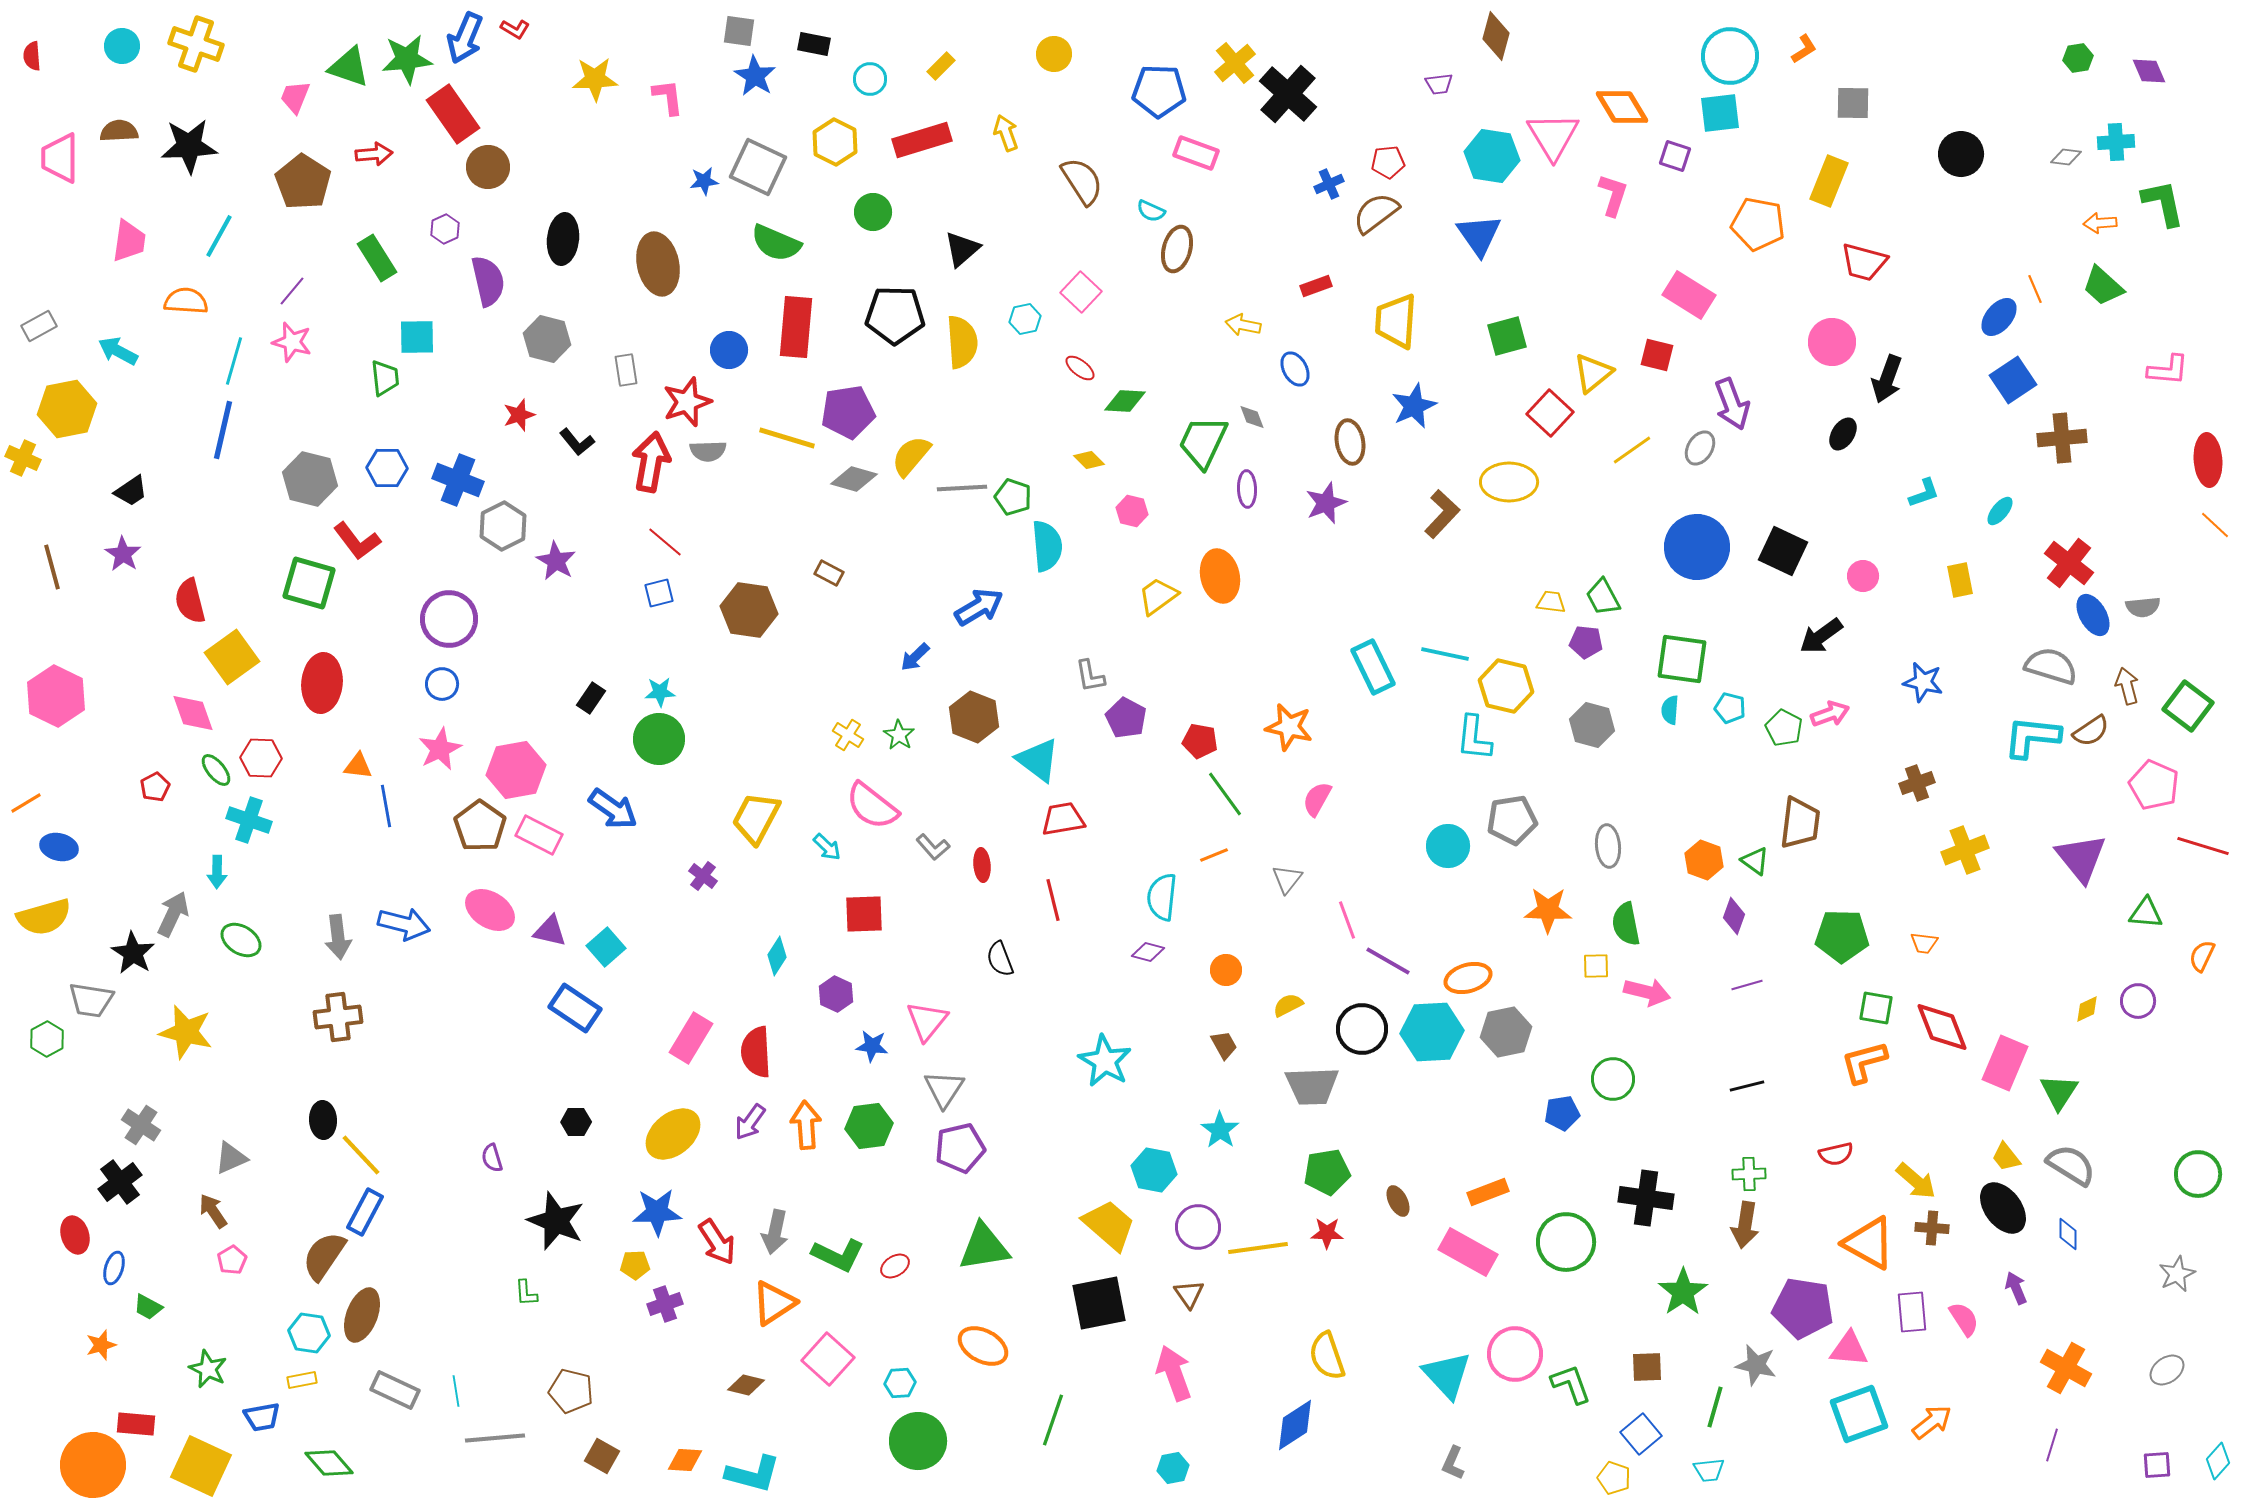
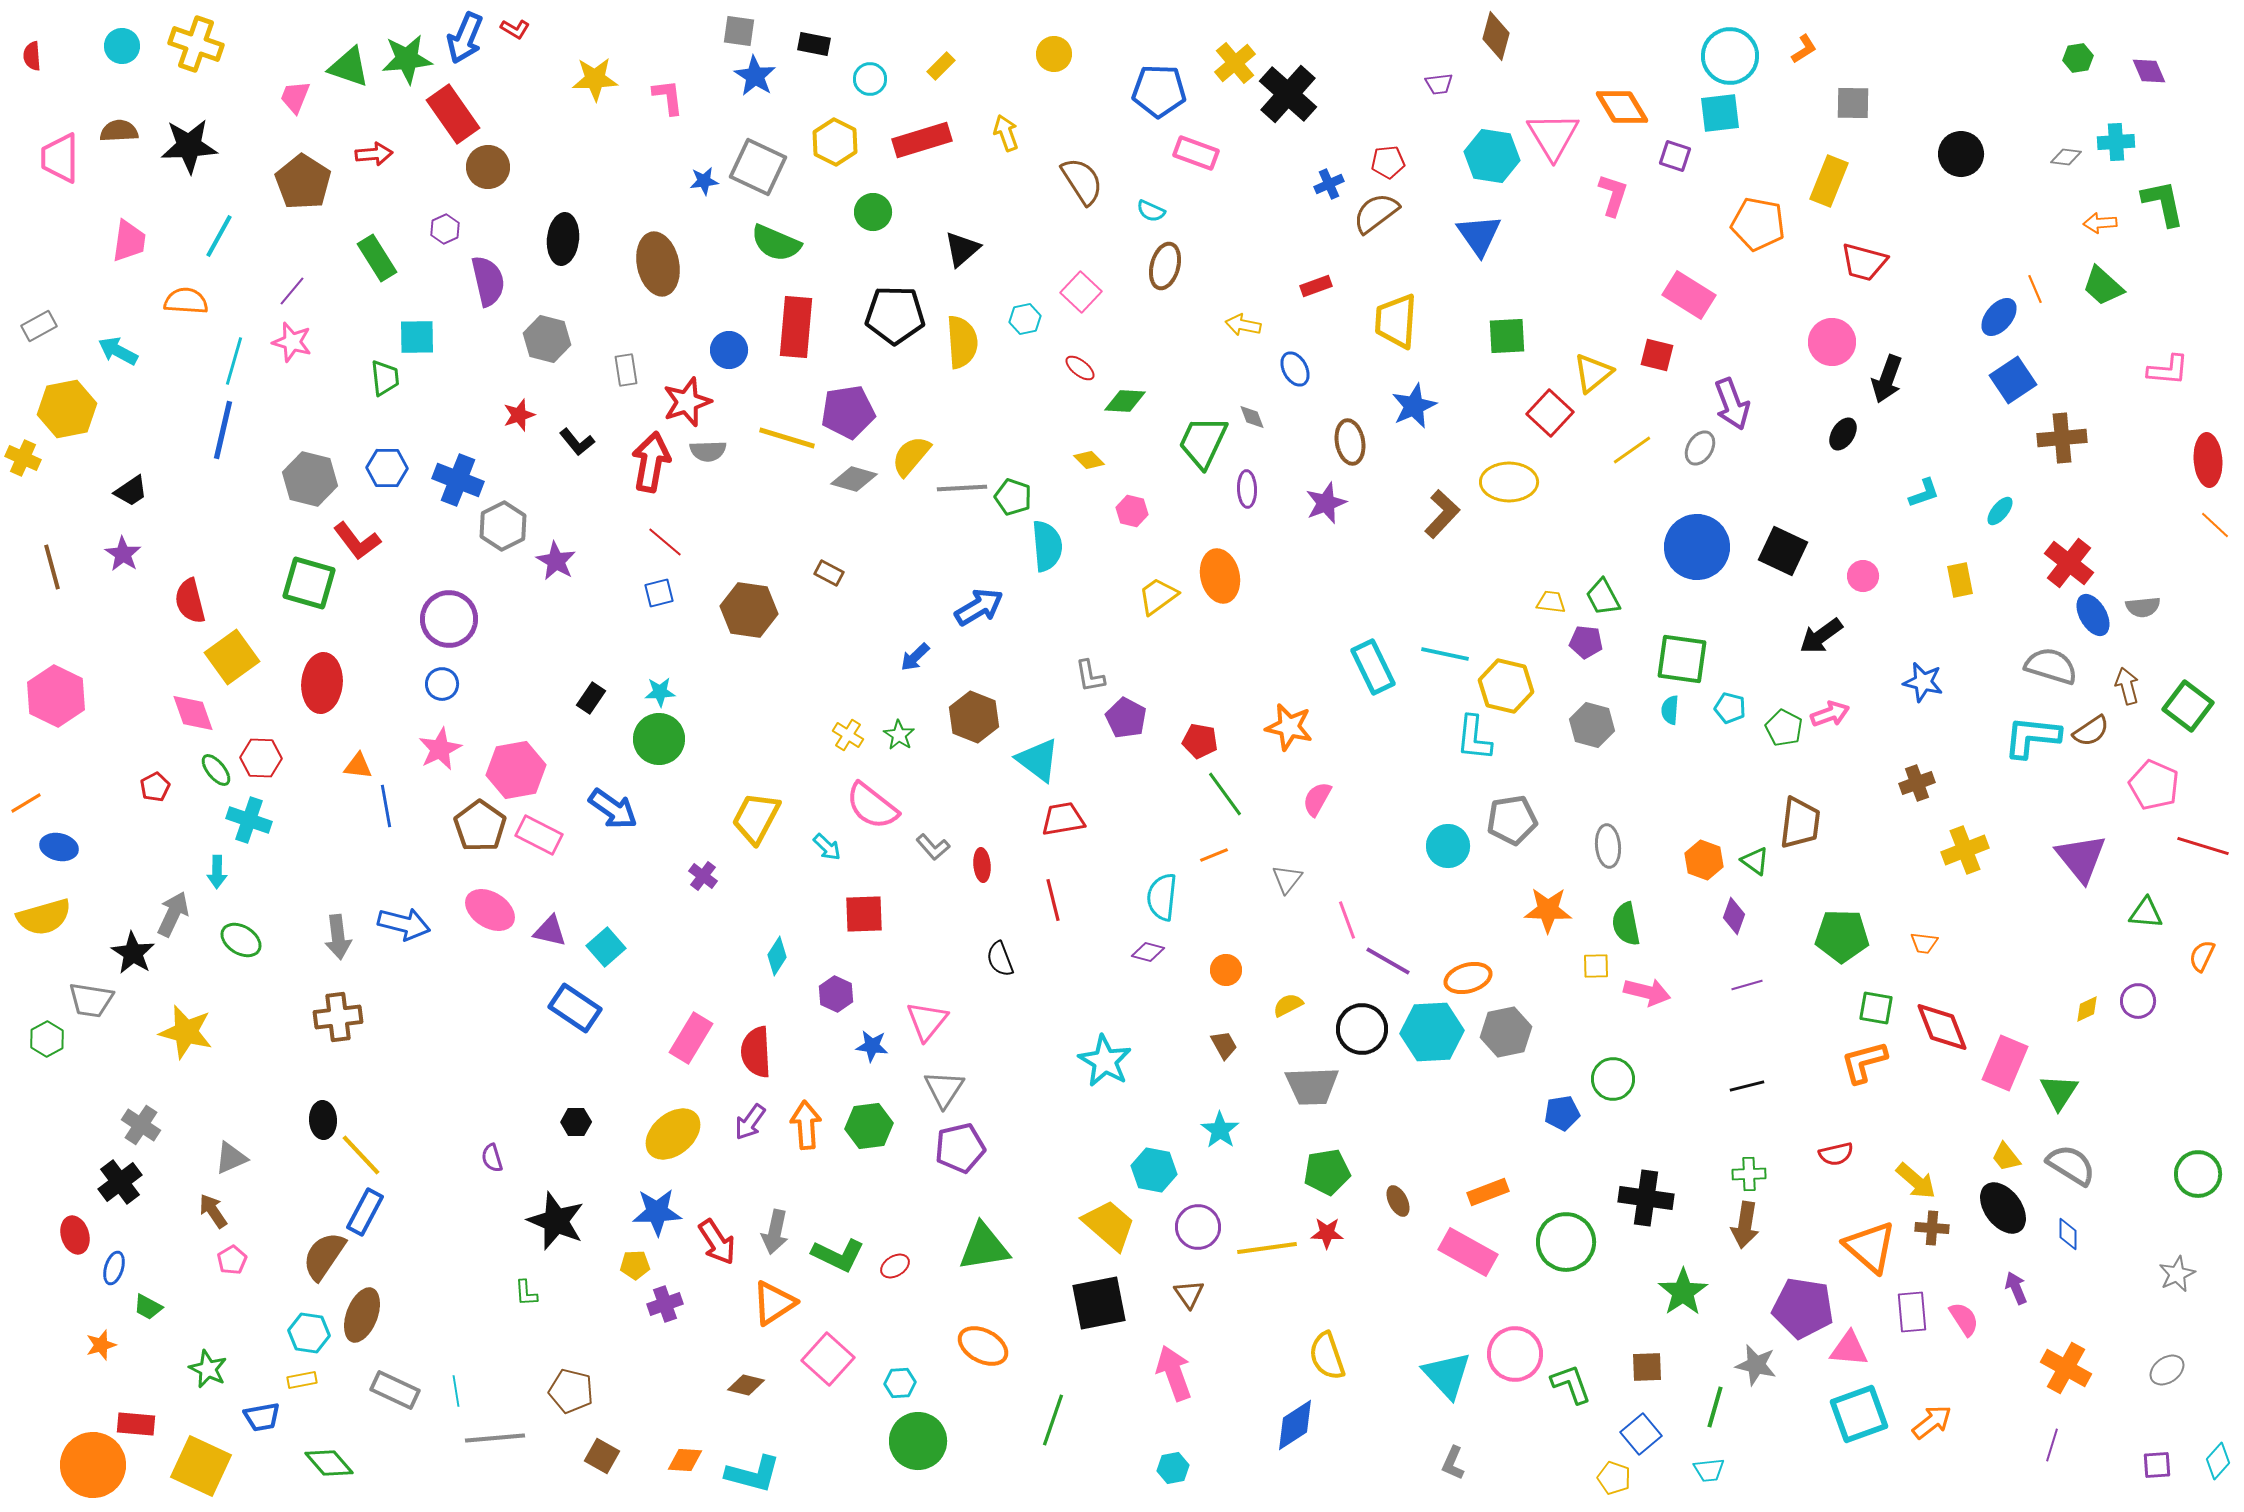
brown ellipse at (1177, 249): moved 12 px left, 17 px down
green square at (1507, 336): rotated 12 degrees clockwise
orange triangle at (1869, 1243): moved 1 px right, 4 px down; rotated 12 degrees clockwise
yellow line at (1258, 1248): moved 9 px right
